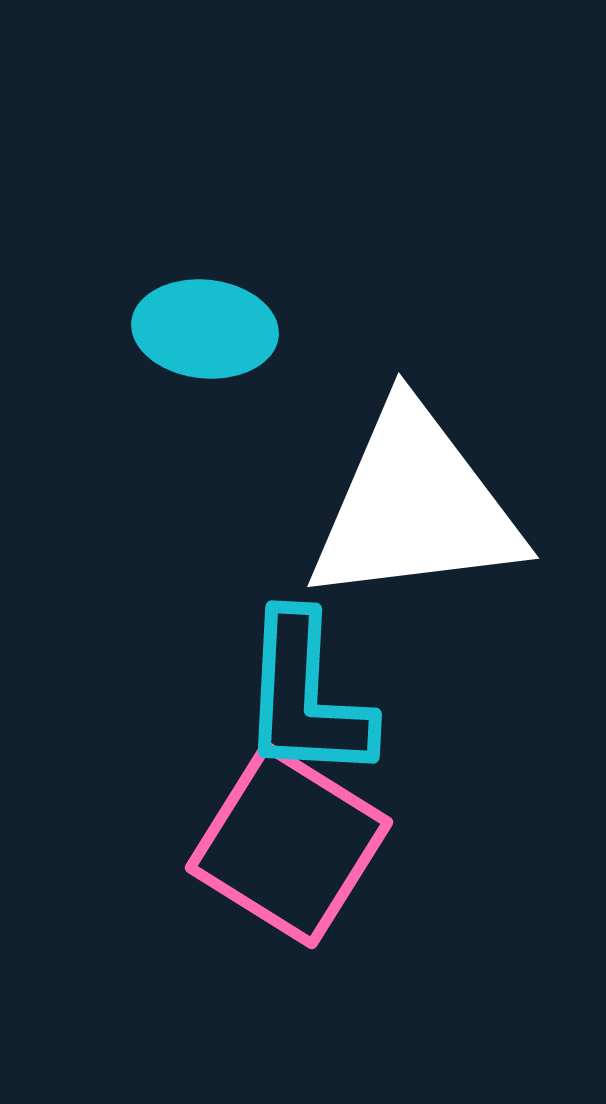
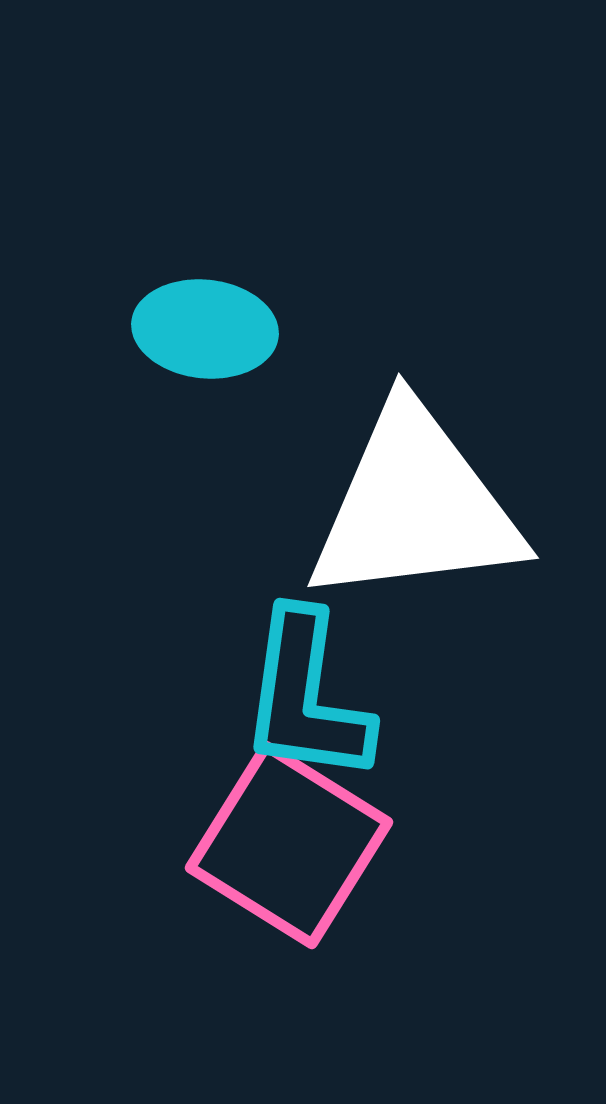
cyan L-shape: rotated 5 degrees clockwise
